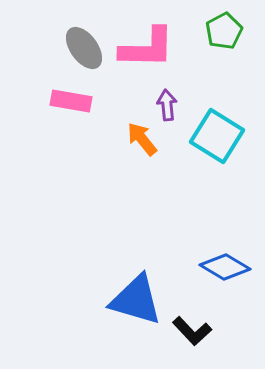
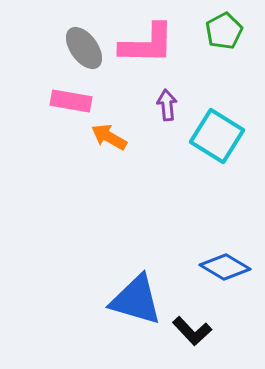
pink L-shape: moved 4 px up
orange arrow: moved 33 px left, 2 px up; rotated 21 degrees counterclockwise
